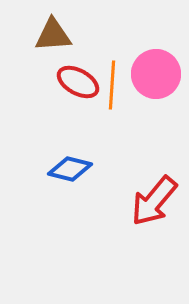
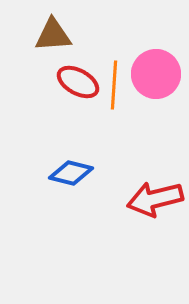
orange line: moved 2 px right
blue diamond: moved 1 px right, 4 px down
red arrow: moved 1 px right, 2 px up; rotated 36 degrees clockwise
